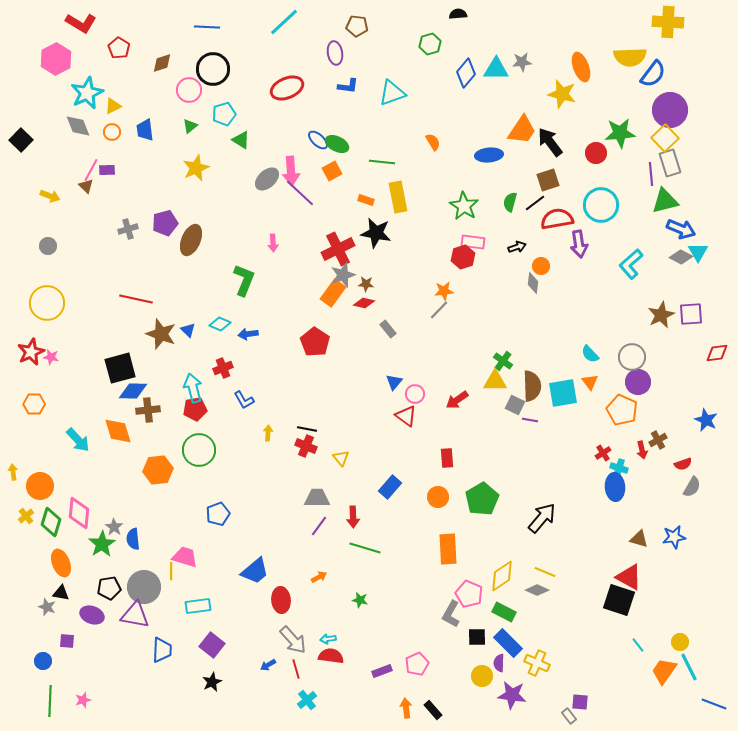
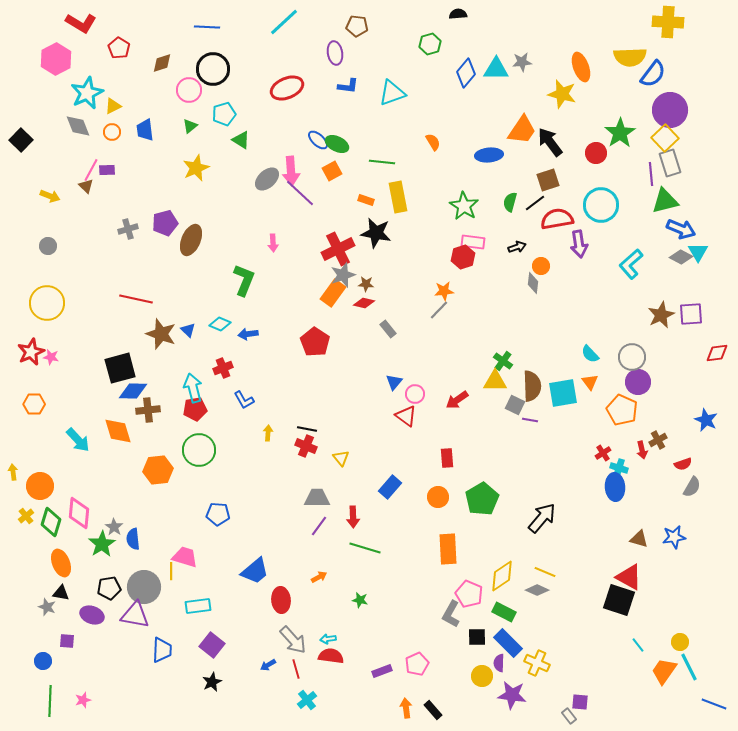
green star at (620, 133): rotated 28 degrees counterclockwise
blue pentagon at (218, 514): rotated 25 degrees clockwise
